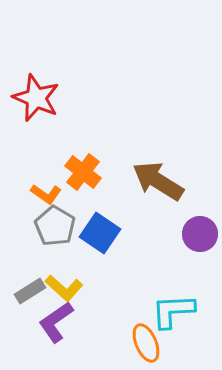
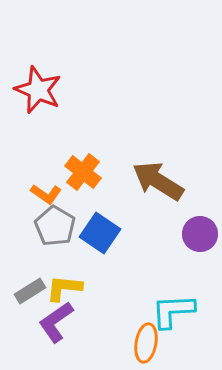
red star: moved 2 px right, 8 px up
yellow L-shape: rotated 144 degrees clockwise
orange ellipse: rotated 33 degrees clockwise
